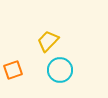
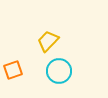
cyan circle: moved 1 px left, 1 px down
